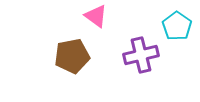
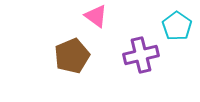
brown pentagon: rotated 12 degrees counterclockwise
